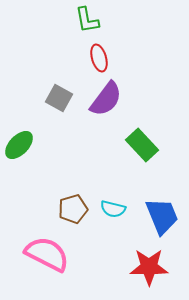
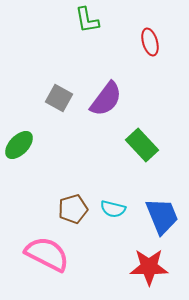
red ellipse: moved 51 px right, 16 px up
